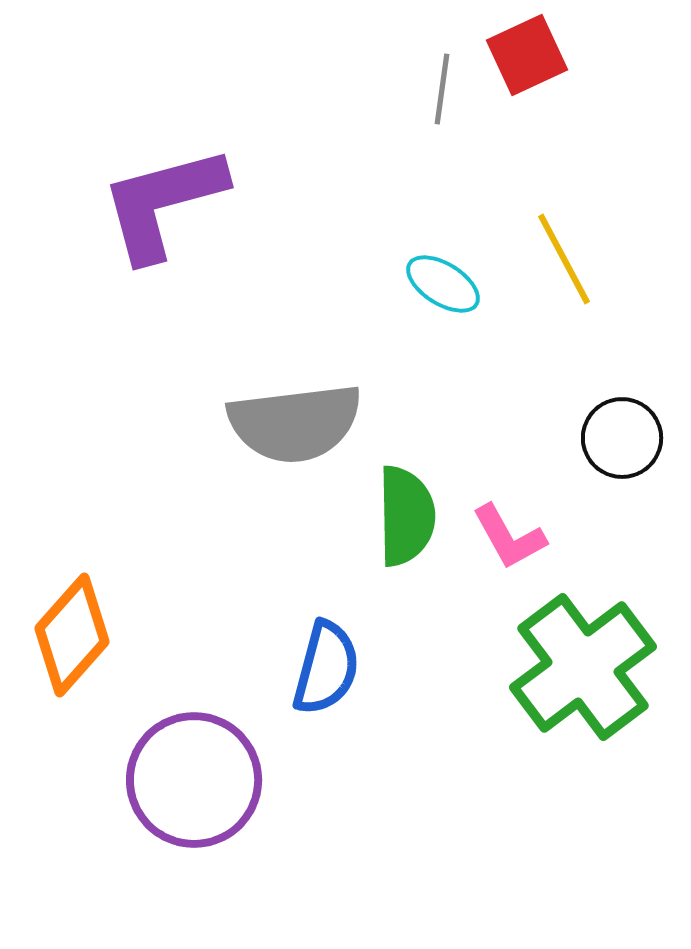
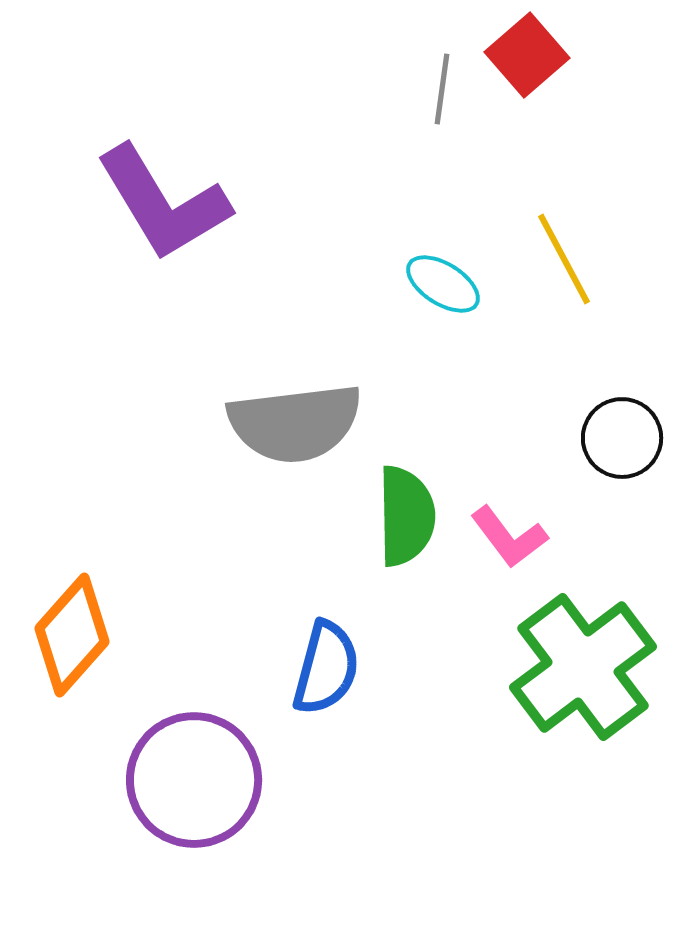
red square: rotated 16 degrees counterclockwise
purple L-shape: rotated 106 degrees counterclockwise
pink L-shape: rotated 8 degrees counterclockwise
